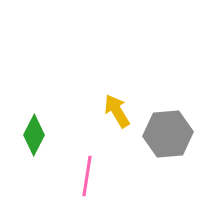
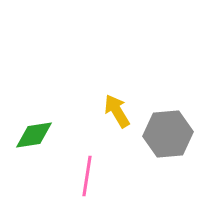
green diamond: rotated 54 degrees clockwise
